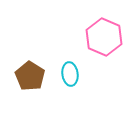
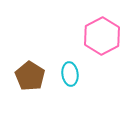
pink hexagon: moved 2 px left, 1 px up; rotated 9 degrees clockwise
